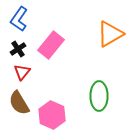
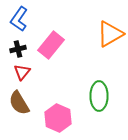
black cross: rotated 21 degrees clockwise
pink hexagon: moved 6 px right, 3 px down
